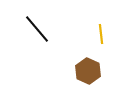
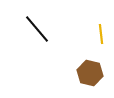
brown hexagon: moved 2 px right, 2 px down; rotated 10 degrees counterclockwise
